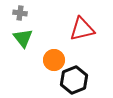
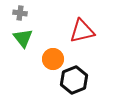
red triangle: moved 2 px down
orange circle: moved 1 px left, 1 px up
